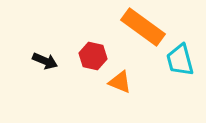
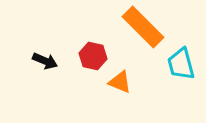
orange rectangle: rotated 9 degrees clockwise
cyan trapezoid: moved 1 px right, 4 px down
